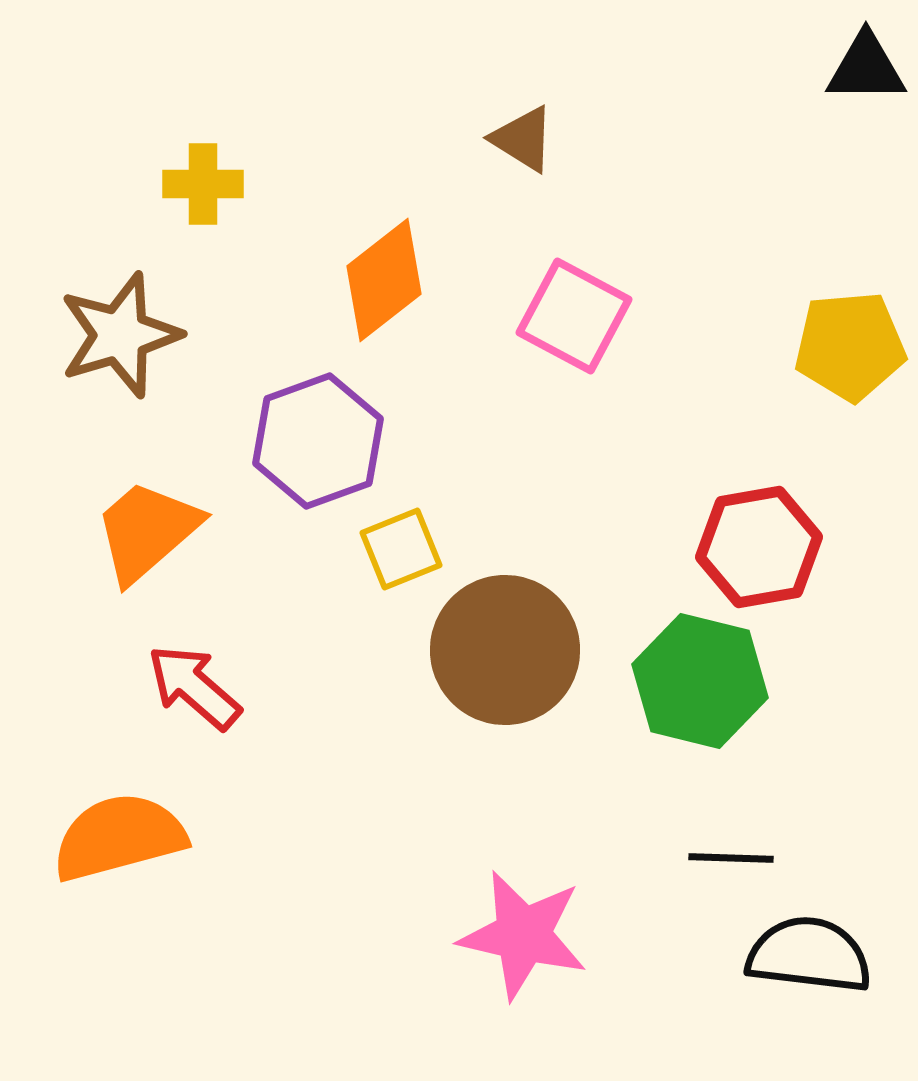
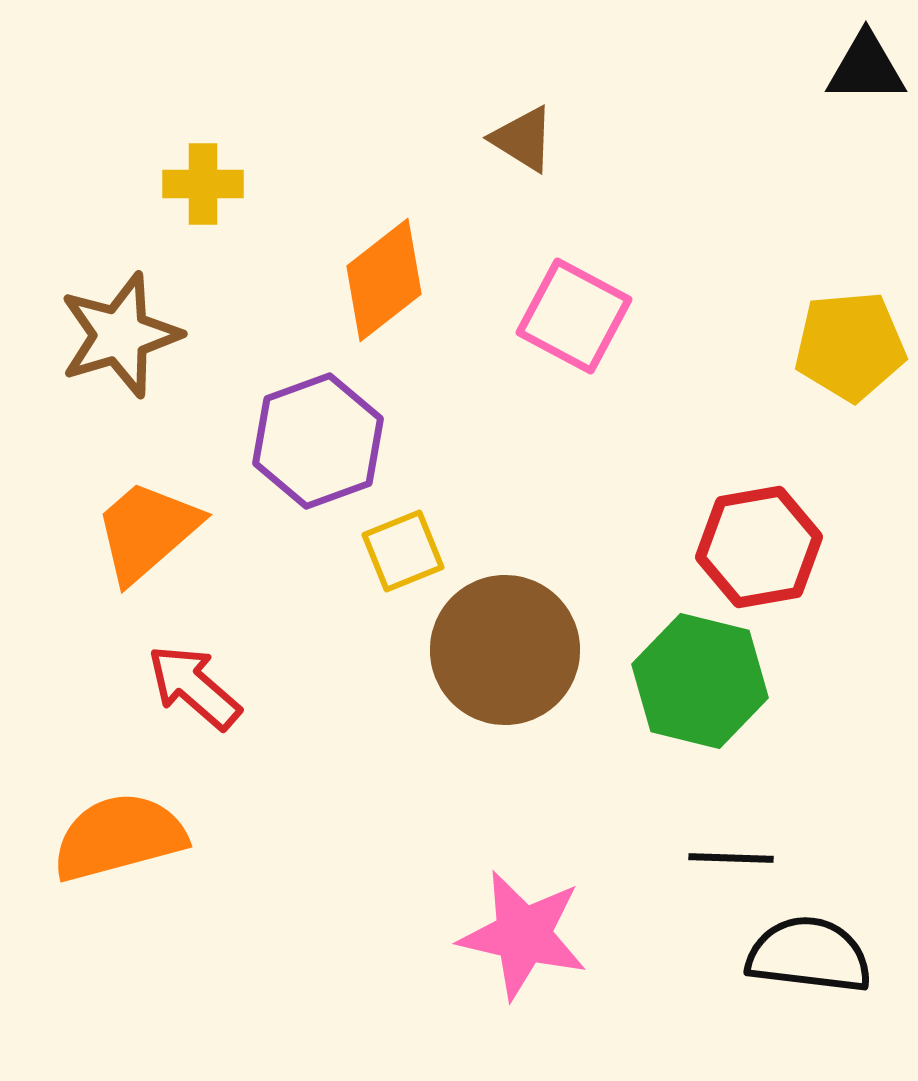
yellow square: moved 2 px right, 2 px down
